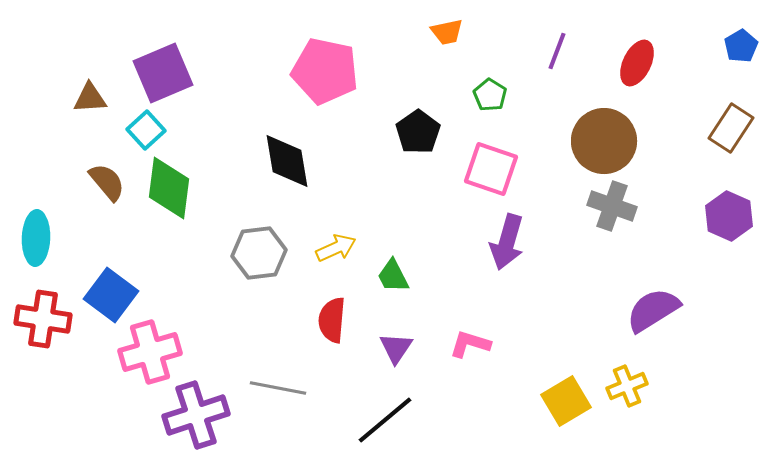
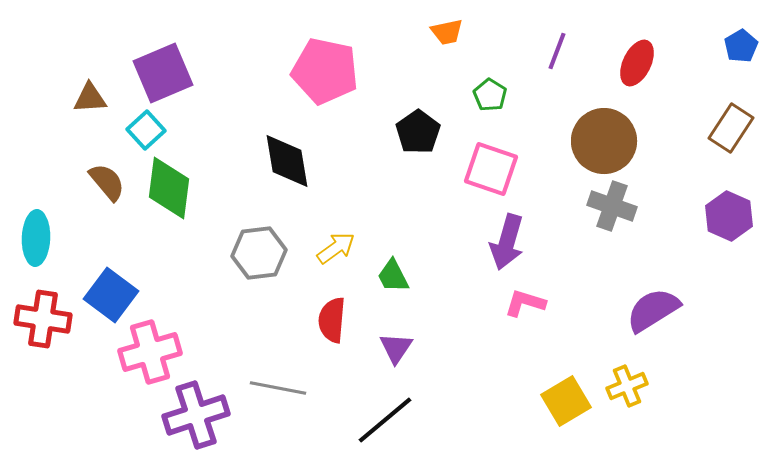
yellow arrow: rotated 12 degrees counterclockwise
pink L-shape: moved 55 px right, 41 px up
